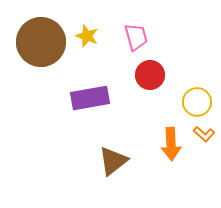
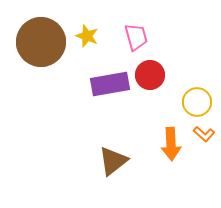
purple rectangle: moved 20 px right, 14 px up
